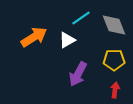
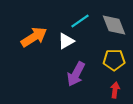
cyan line: moved 1 px left, 3 px down
white triangle: moved 1 px left, 1 px down
purple arrow: moved 2 px left
